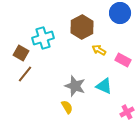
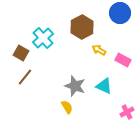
cyan cross: rotated 25 degrees counterclockwise
brown line: moved 3 px down
